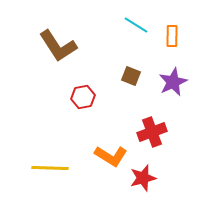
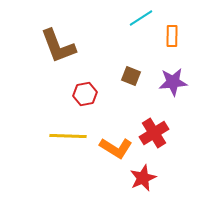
cyan line: moved 5 px right, 7 px up; rotated 65 degrees counterclockwise
brown L-shape: rotated 12 degrees clockwise
purple star: rotated 20 degrees clockwise
red hexagon: moved 2 px right, 3 px up
red cross: moved 2 px right, 1 px down; rotated 12 degrees counterclockwise
orange L-shape: moved 5 px right, 8 px up
yellow line: moved 18 px right, 32 px up
red star: rotated 8 degrees counterclockwise
